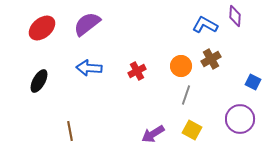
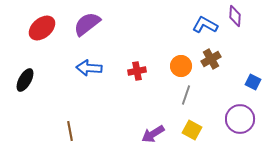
red cross: rotated 18 degrees clockwise
black ellipse: moved 14 px left, 1 px up
